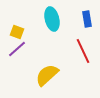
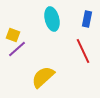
blue rectangle: rotated 21 degrees clockwise
yellow square: moved 4 px left, 3 px down
yellow semicircle: moved 4 px left, 2 px down
